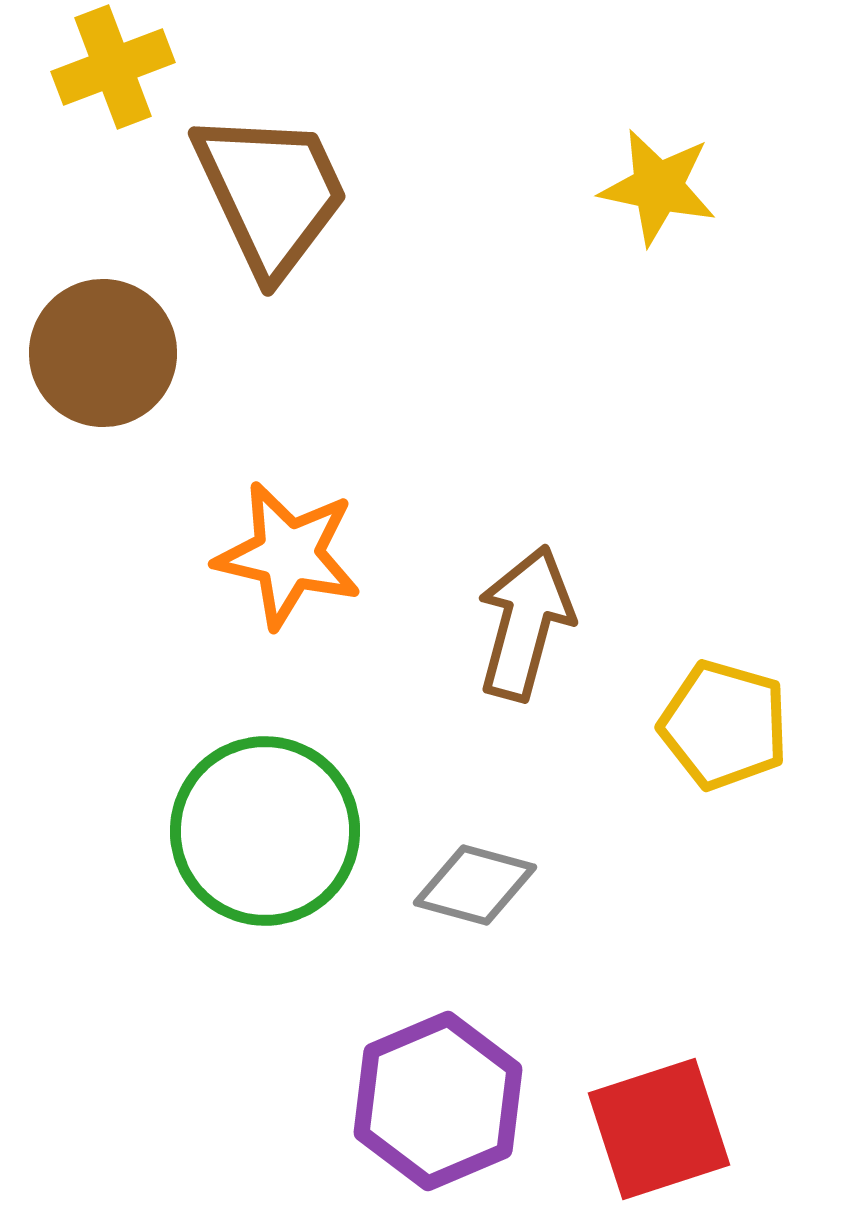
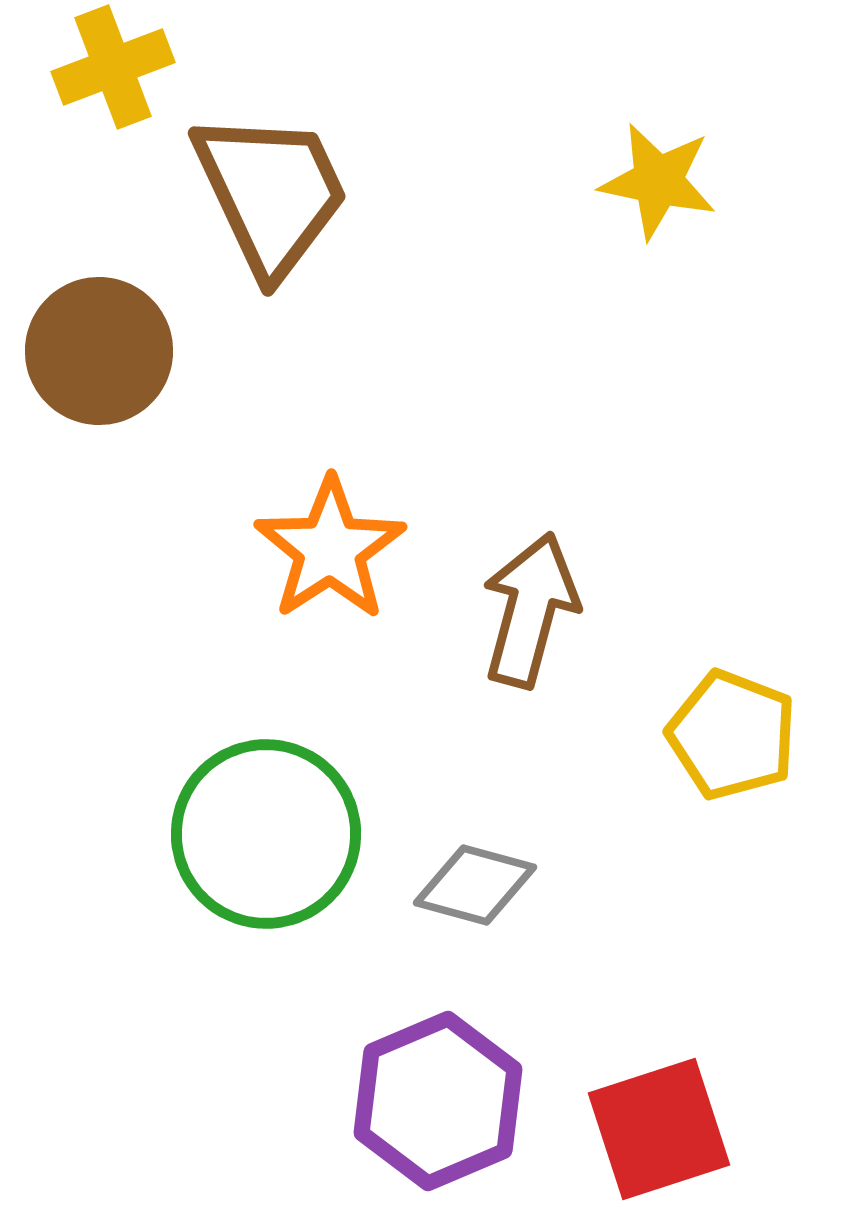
yellow star: moved 6 px up
brown circle: moved 4 px left, 2 px up
orange star: moved 42 px right, 6 px up; rotated 26 degrees clockwise
brown arrow: moved 5 px right, 13 px up
yellow pentagon: moved 8 px right, 10 px down; rotated 5 degrees clockwise
green circle: moved 1 px right, 3 px down
